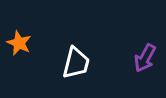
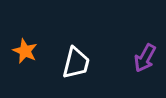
orange star: moved 6 px right, 8 px down
